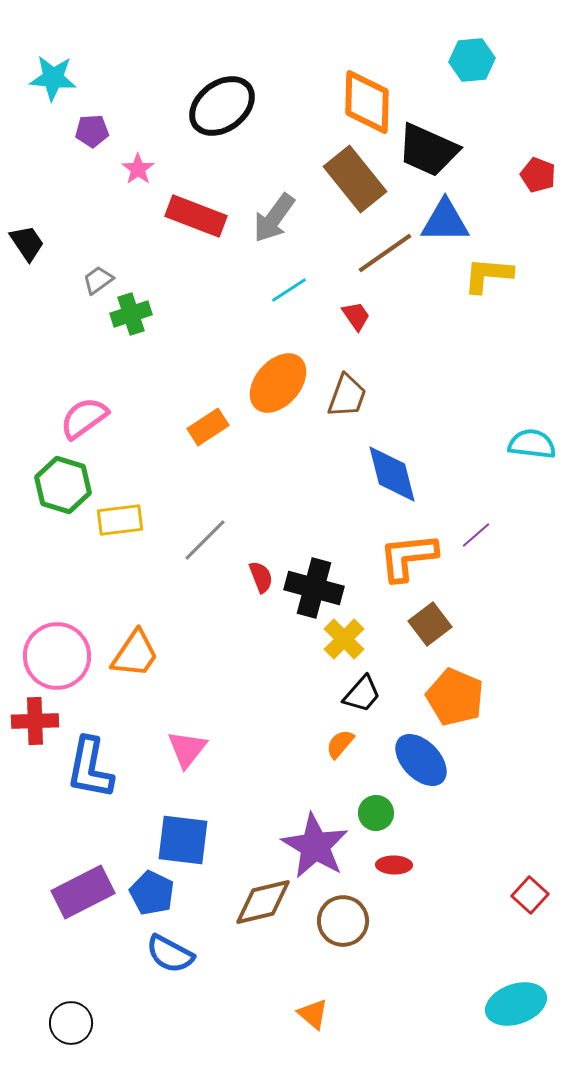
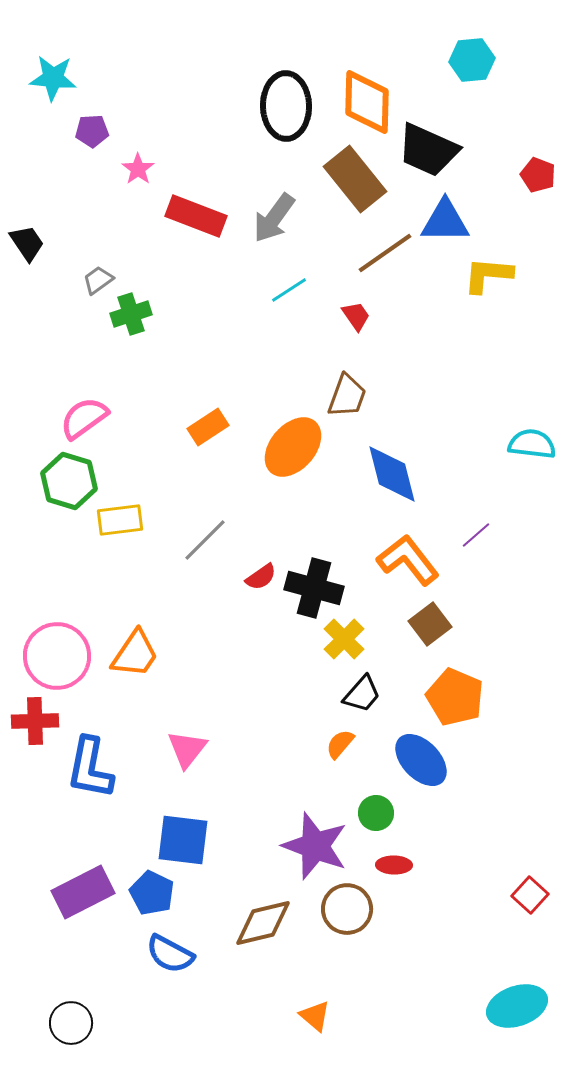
black ellipse at (222, 106): moved 64 px right; rotated 54 degrees counterclockwise
orange ellipse at (278, 383): moved 15 px right, 64 px down
green hexagon at (63, 485): moved 6 px right, 4 px up
orange L-shape at (408, 557): moved 3 px down; rotated 58 degrees clockwise
red semicircle at (261, 577): rotated 76 degrees clockwise
purple star at (315, 846): rotated 10 degrees counterclockwise
brown diamond at (263, 902): moved 21 px down
brown circle at (343, 921): moved 4 px right, 12 px up
cyan ellipse at (516, 1004): moved 1 px right, 2 px down
orange triangle at (313, 1014): moved 2 px right, 2 px down
